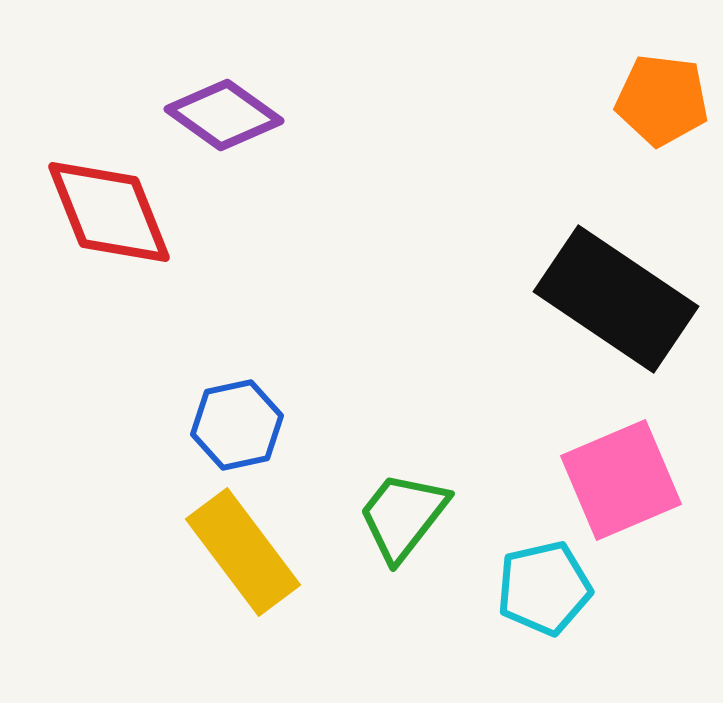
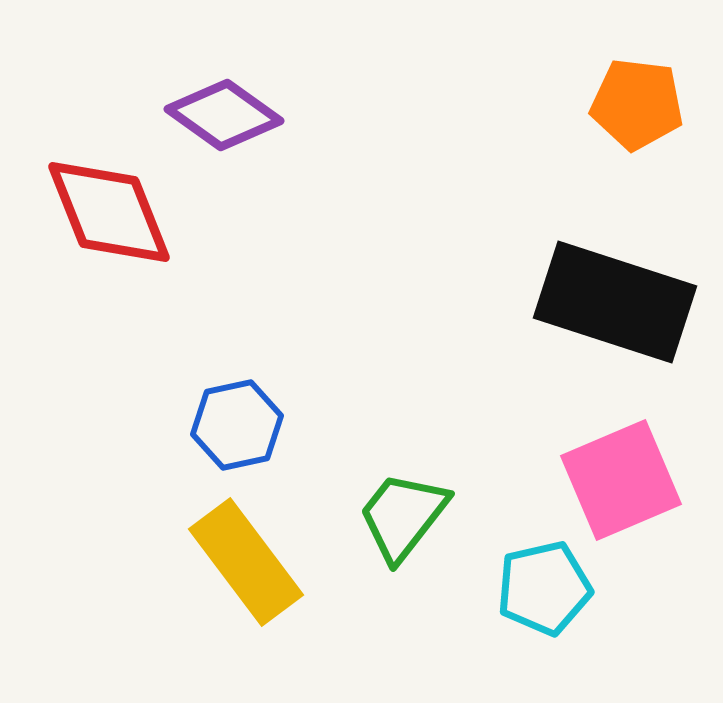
orange pentagon: moved 25 px left, 4 px down
black rectangle: moved 1 px left, 3 px down; rotated 16 degrees counterclockwise
yellow rectangle: moved 3 px right, 10 px down
